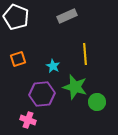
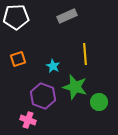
white pentagon: rotated 25 degrees counterclockwise
purple hexagon: moved 1 px right, 2 px down; rotated 25 degrees clockwise
green circle: moved 2 px right
